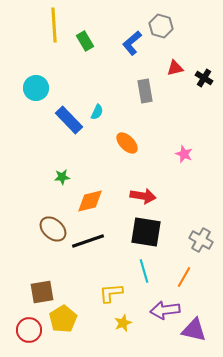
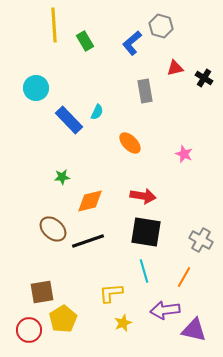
orange ellipse: moved 3 px right
